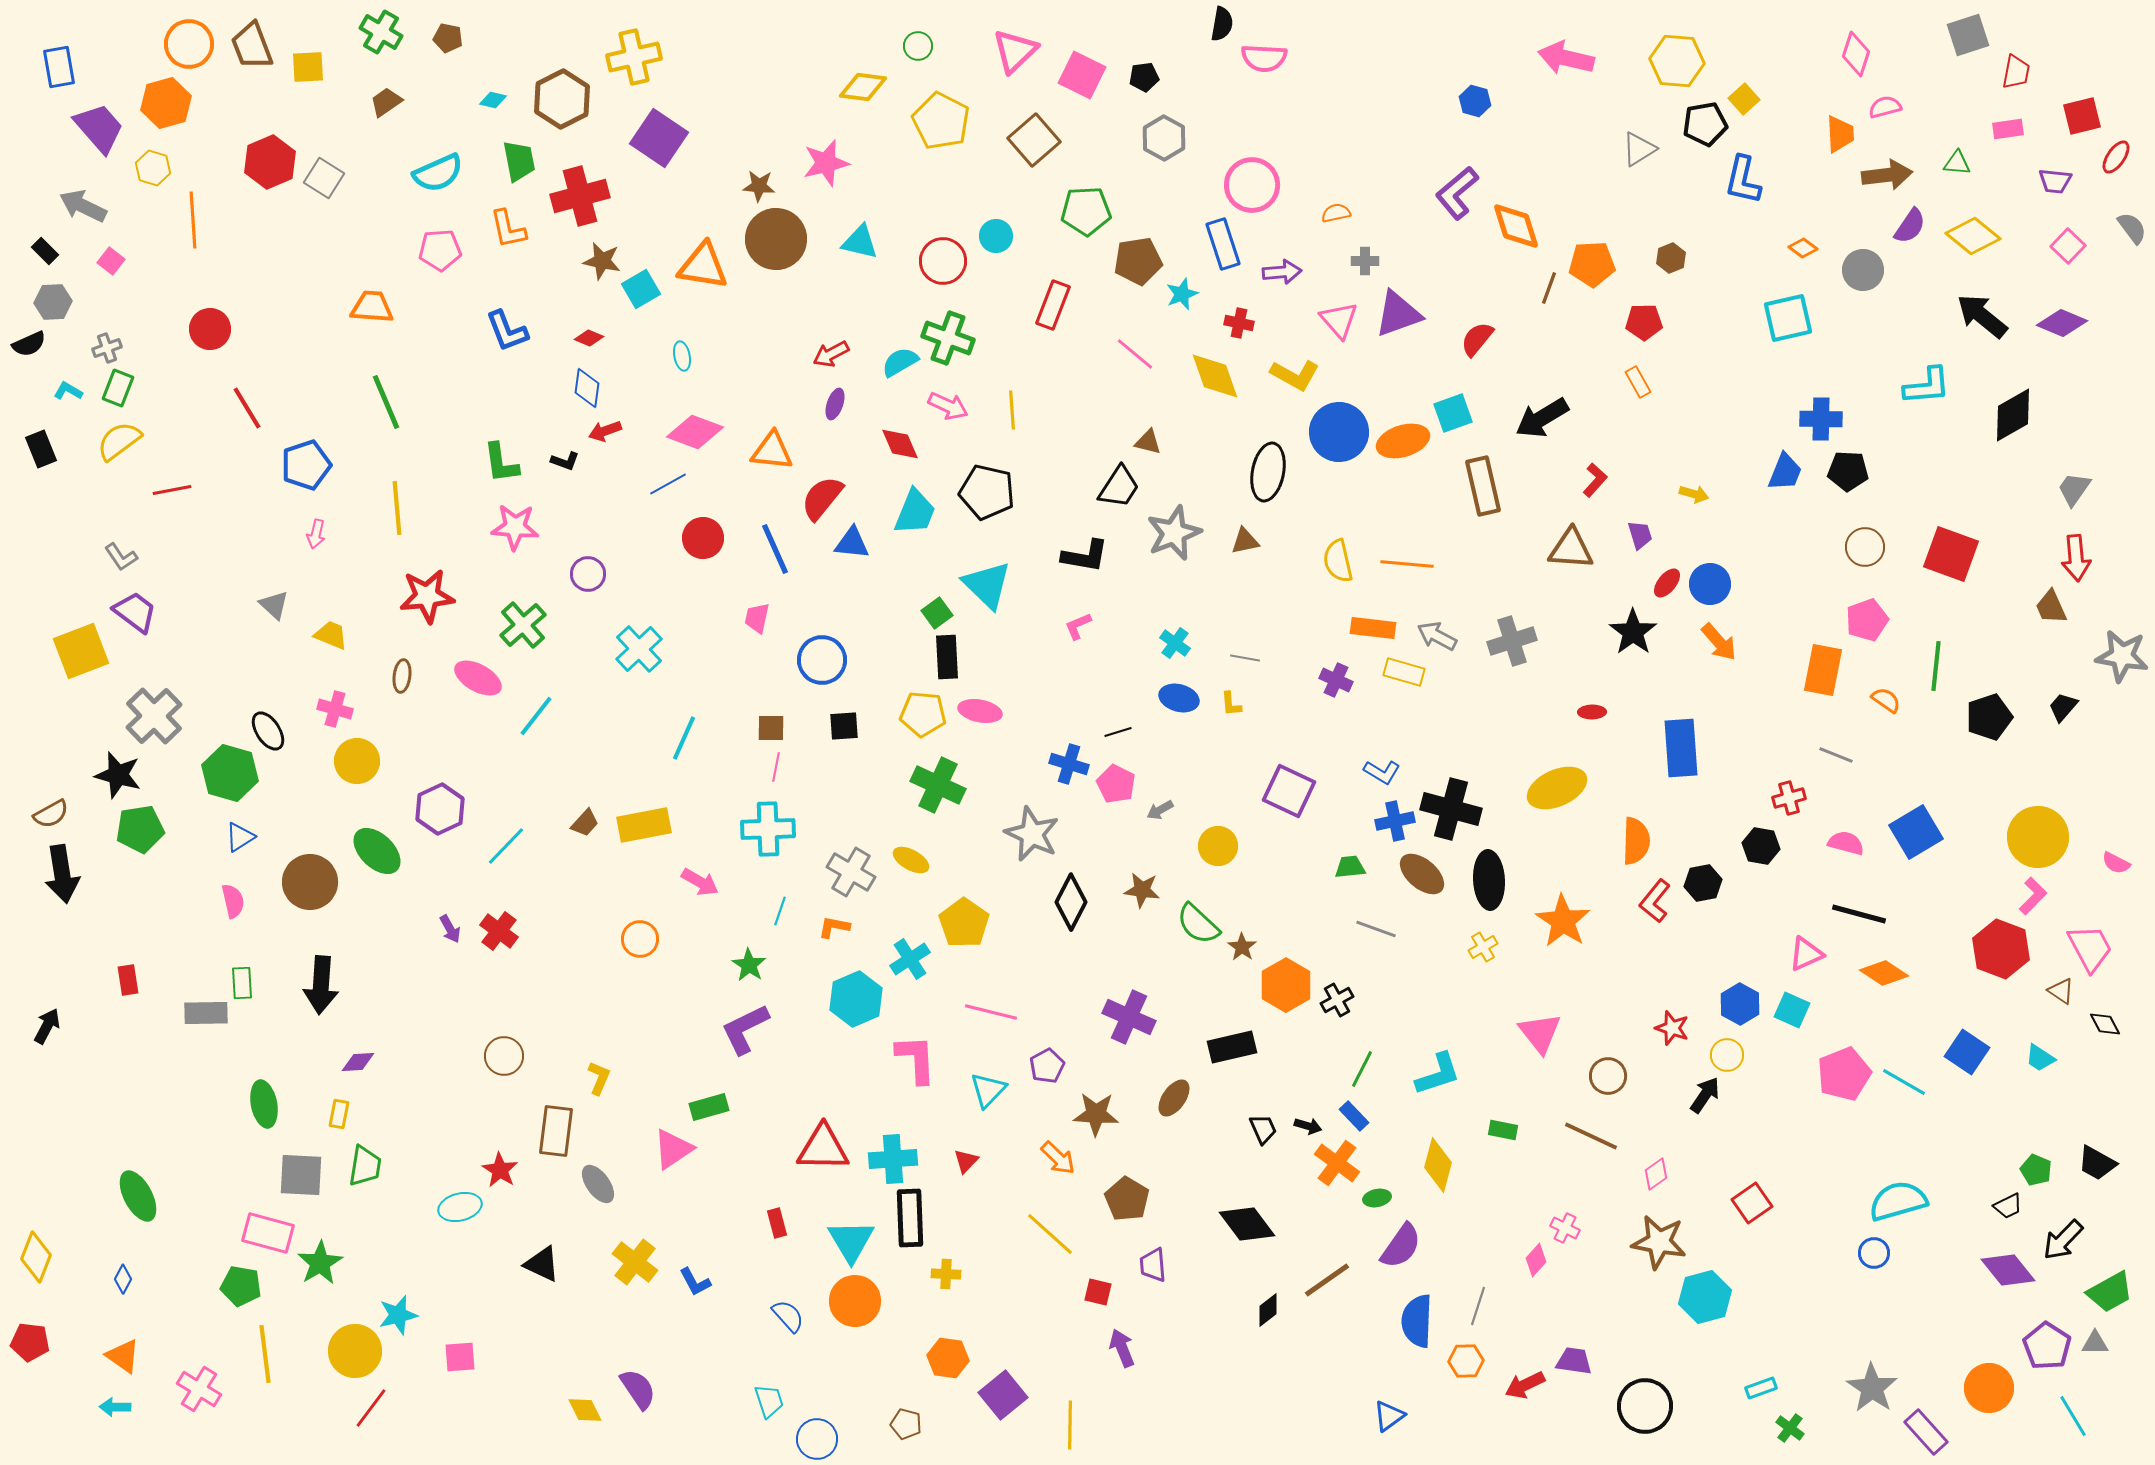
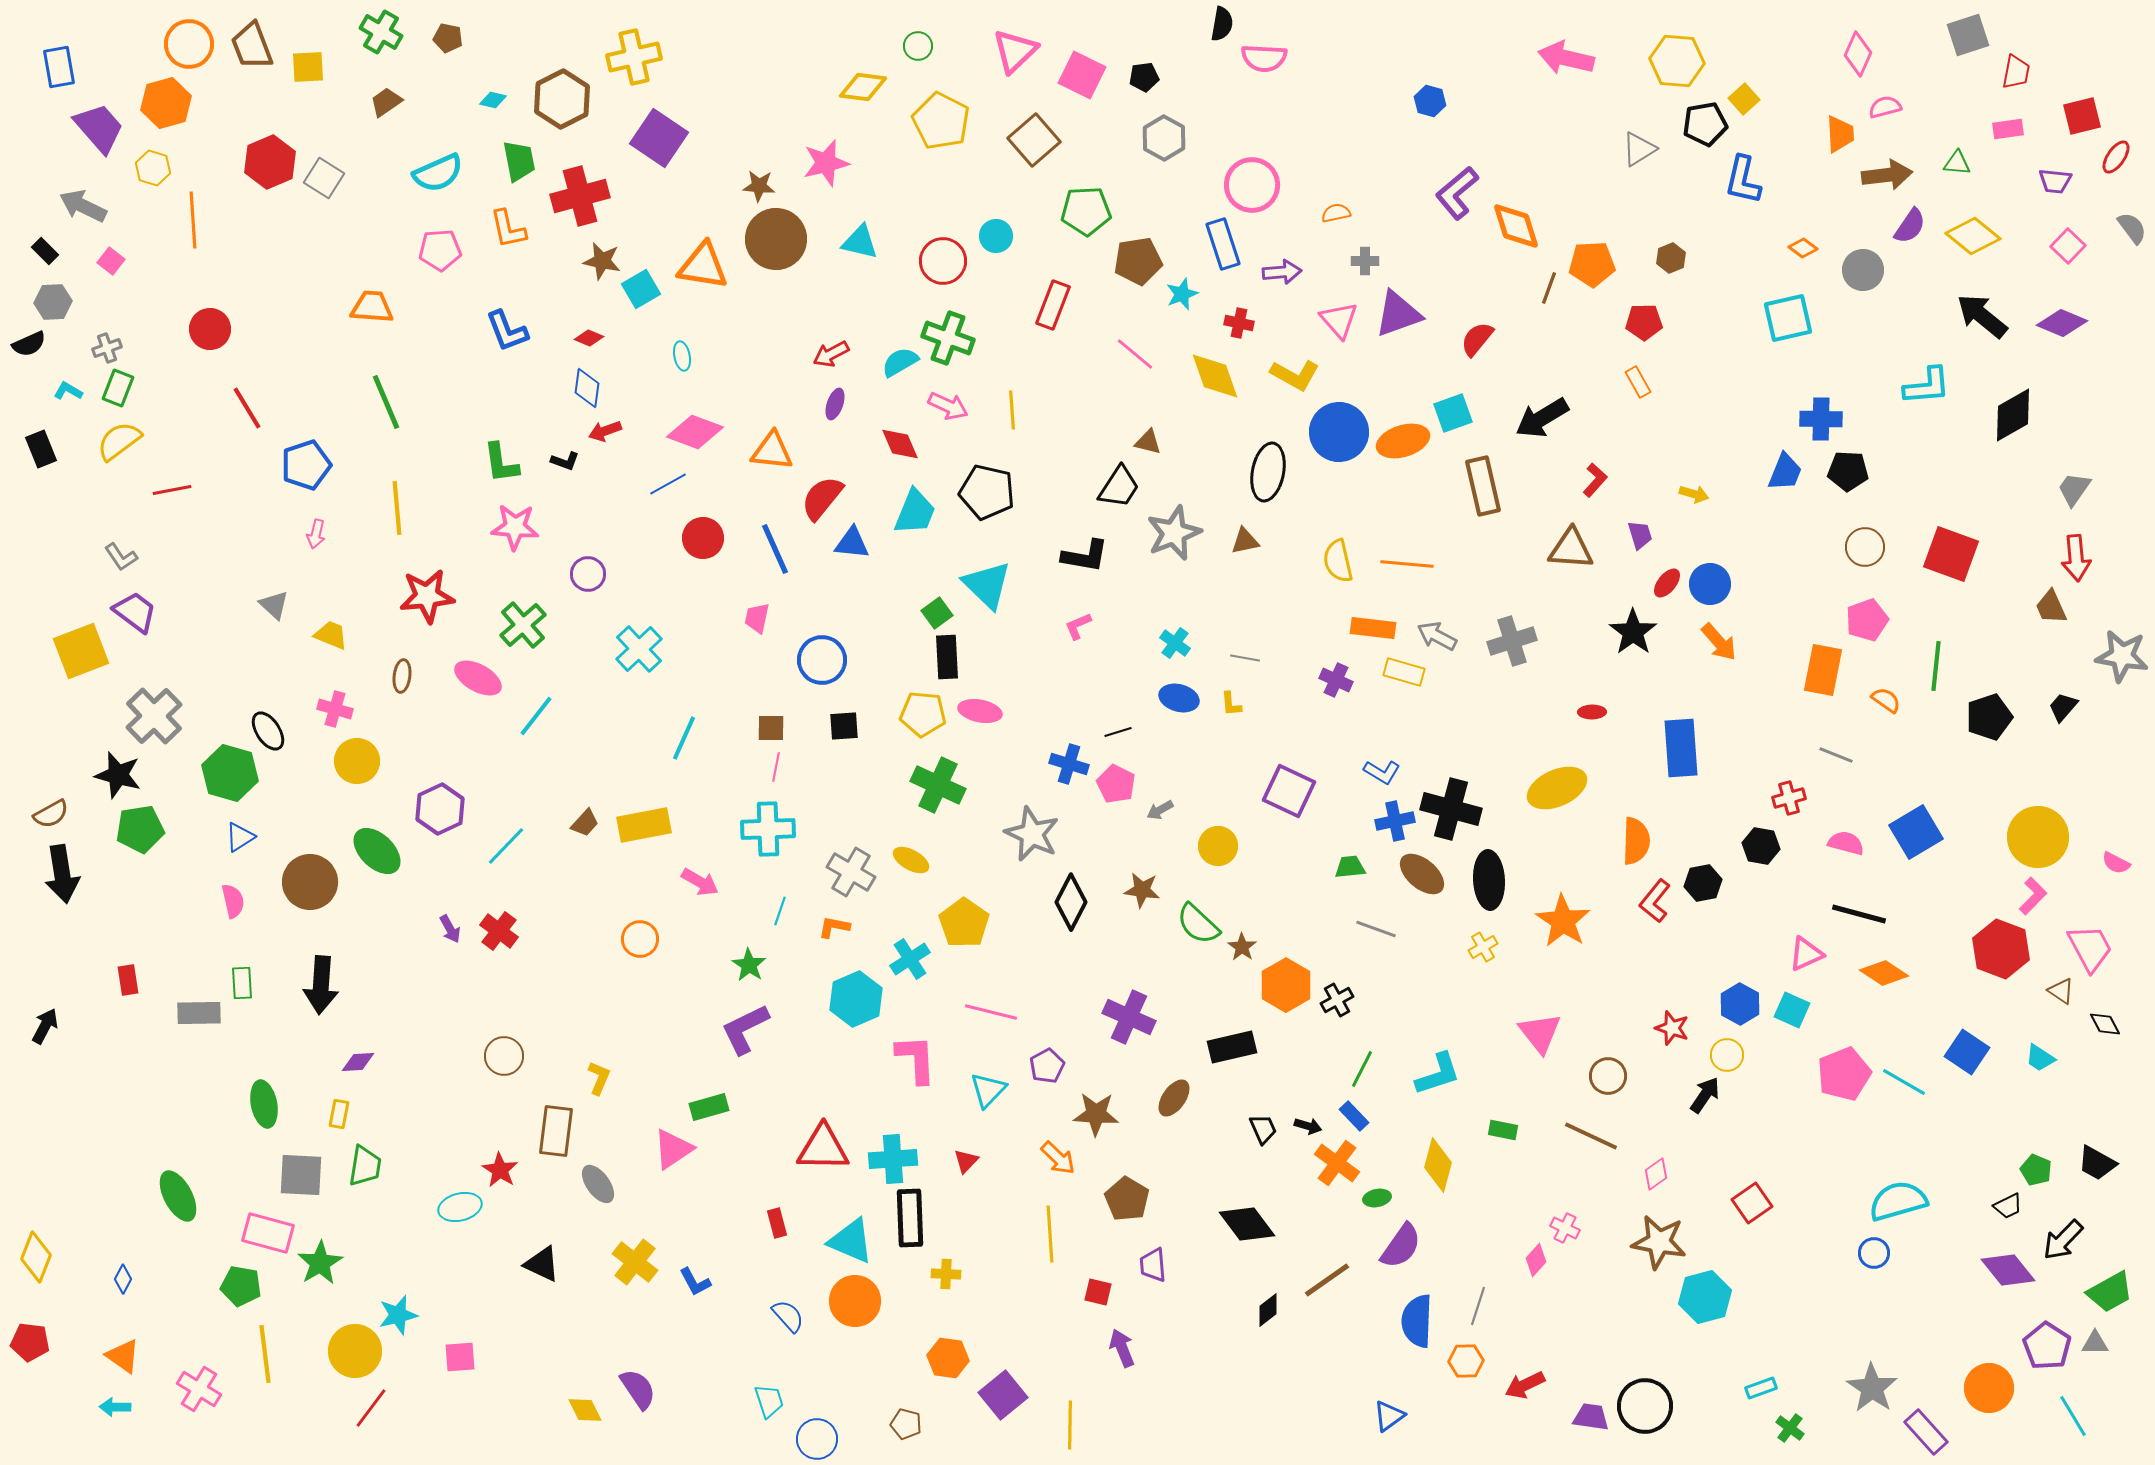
pink diamond at (1856, 54): moved 2 px right; rotated 6 degrees clockwise
blue hexagon at (1475, 101): moved 45 px left
gray rectangle at (206, 1013): moved 7 px left
black arrow at (47, 1026): moved 2 px left
green ellipse at (138, 1196): moved 40 px right
yellow line at (1050, 1234): rotated 44 degrees clockwise
cyan triangle at (851, 1241): rotated 36 degrees counterclockwise
purple trapezoid at (1574, 1361): moved 17 px right, 56 px down
